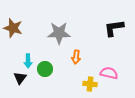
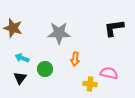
orange arrow: moved 1 px left, 2 px down
cyan arrow: moved 6 px left, 3 px up; rotated 112 degrees clockwise
